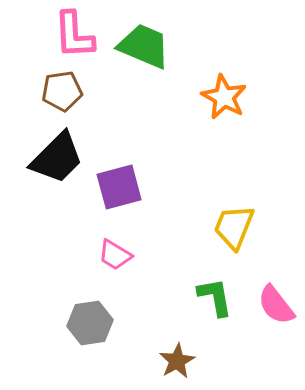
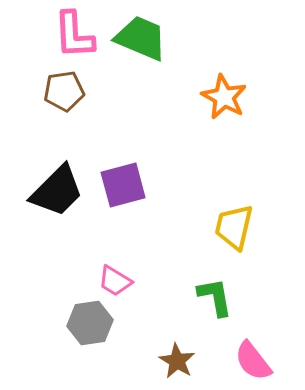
green trapezoid: moved 3 px left, 8 px up
brown pentagon: moved 2 px right
black trapezoid: moved 33 px down
purple square: moved 4 px right, 2 px up
yellow trapezoid: rotated 9 degrees counterclockwise
pink trapezoid: moved 26 px down
pink semicircle: moved 23 px left, 56 px down
brown star: rotated 12 degrees counterclockwise
